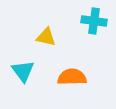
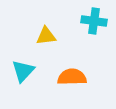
yellow triangle: moved 1 px up; rotated 20 degrees counterclockwise
cyan triangle: rotated 20 degrees clockwise
